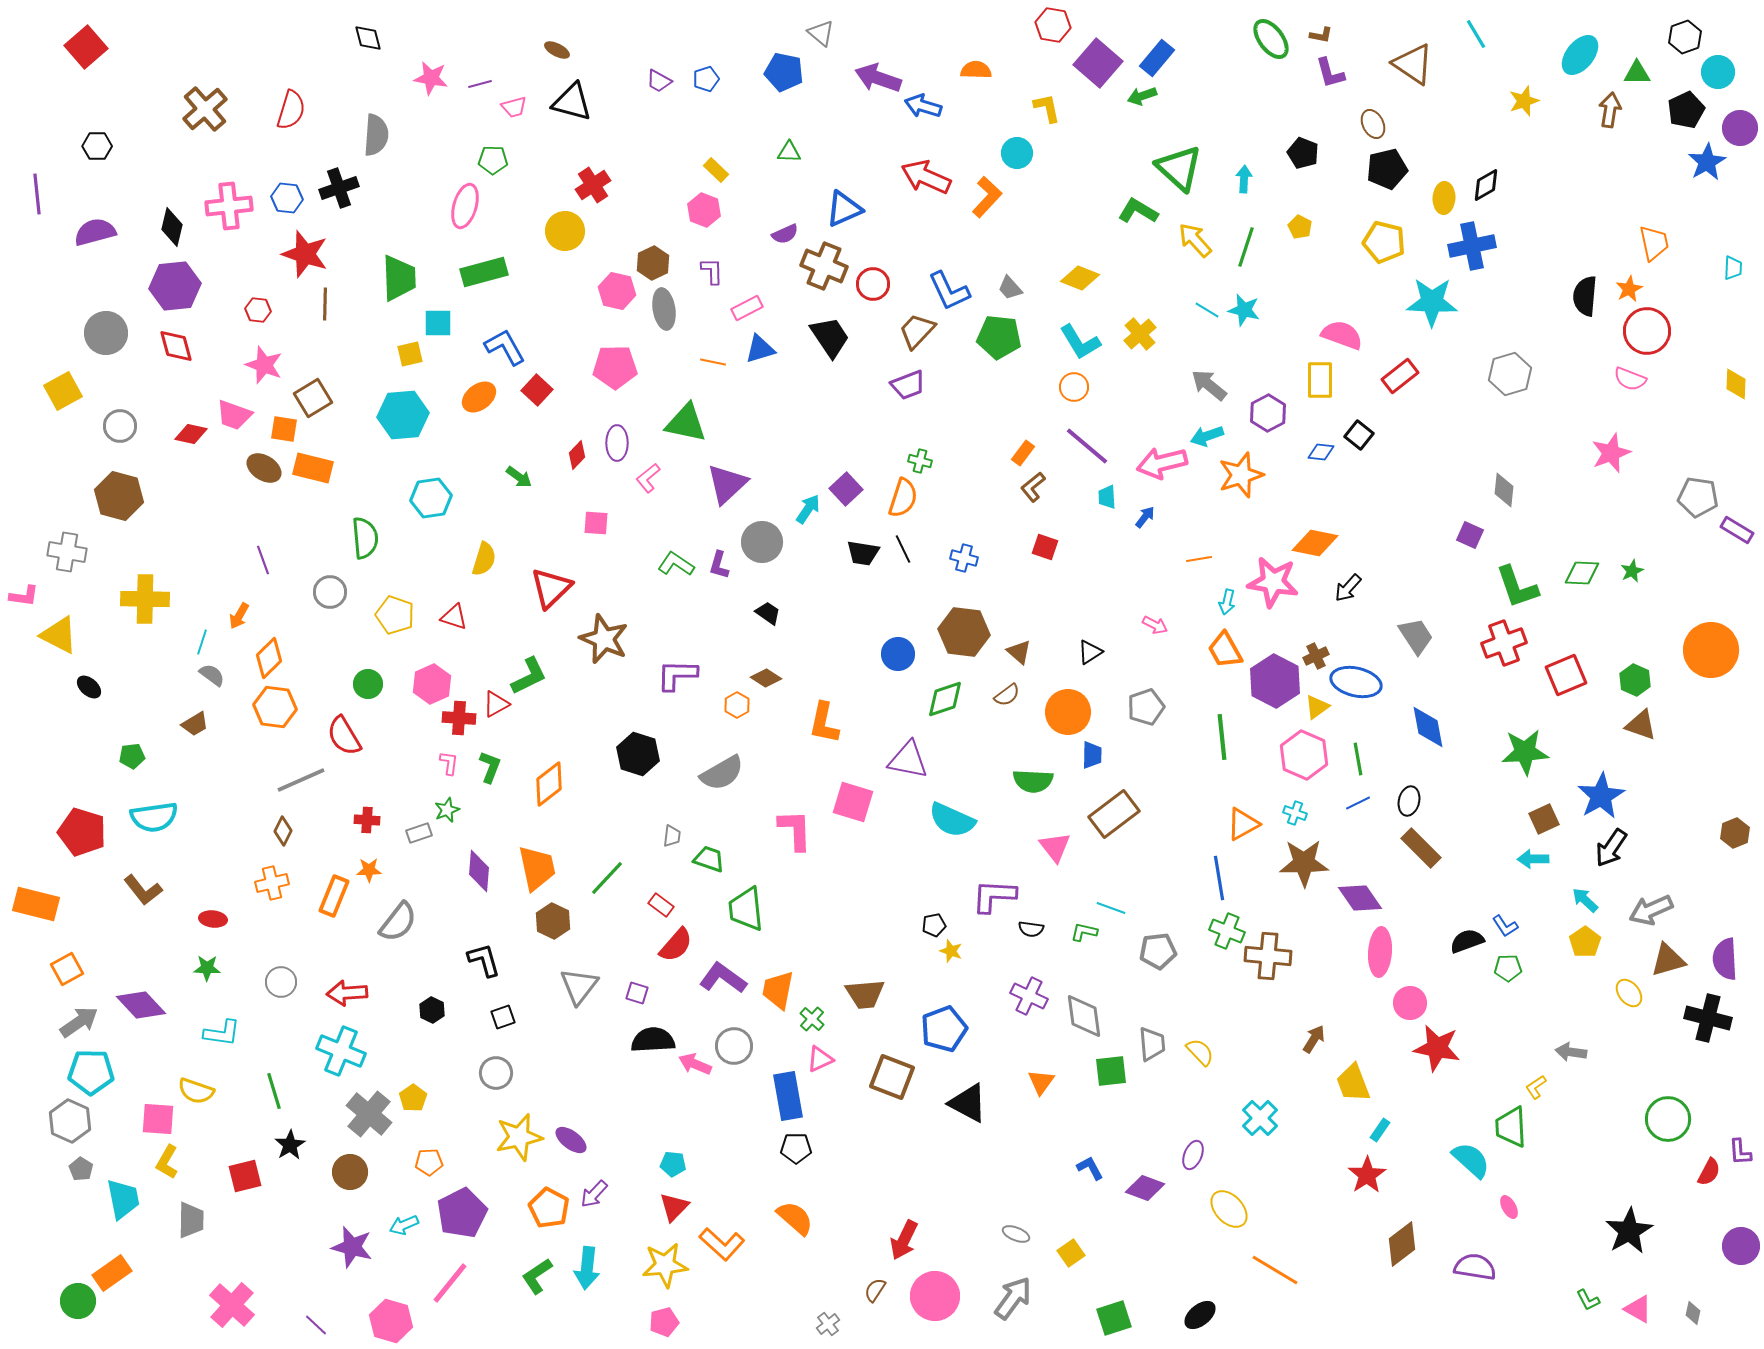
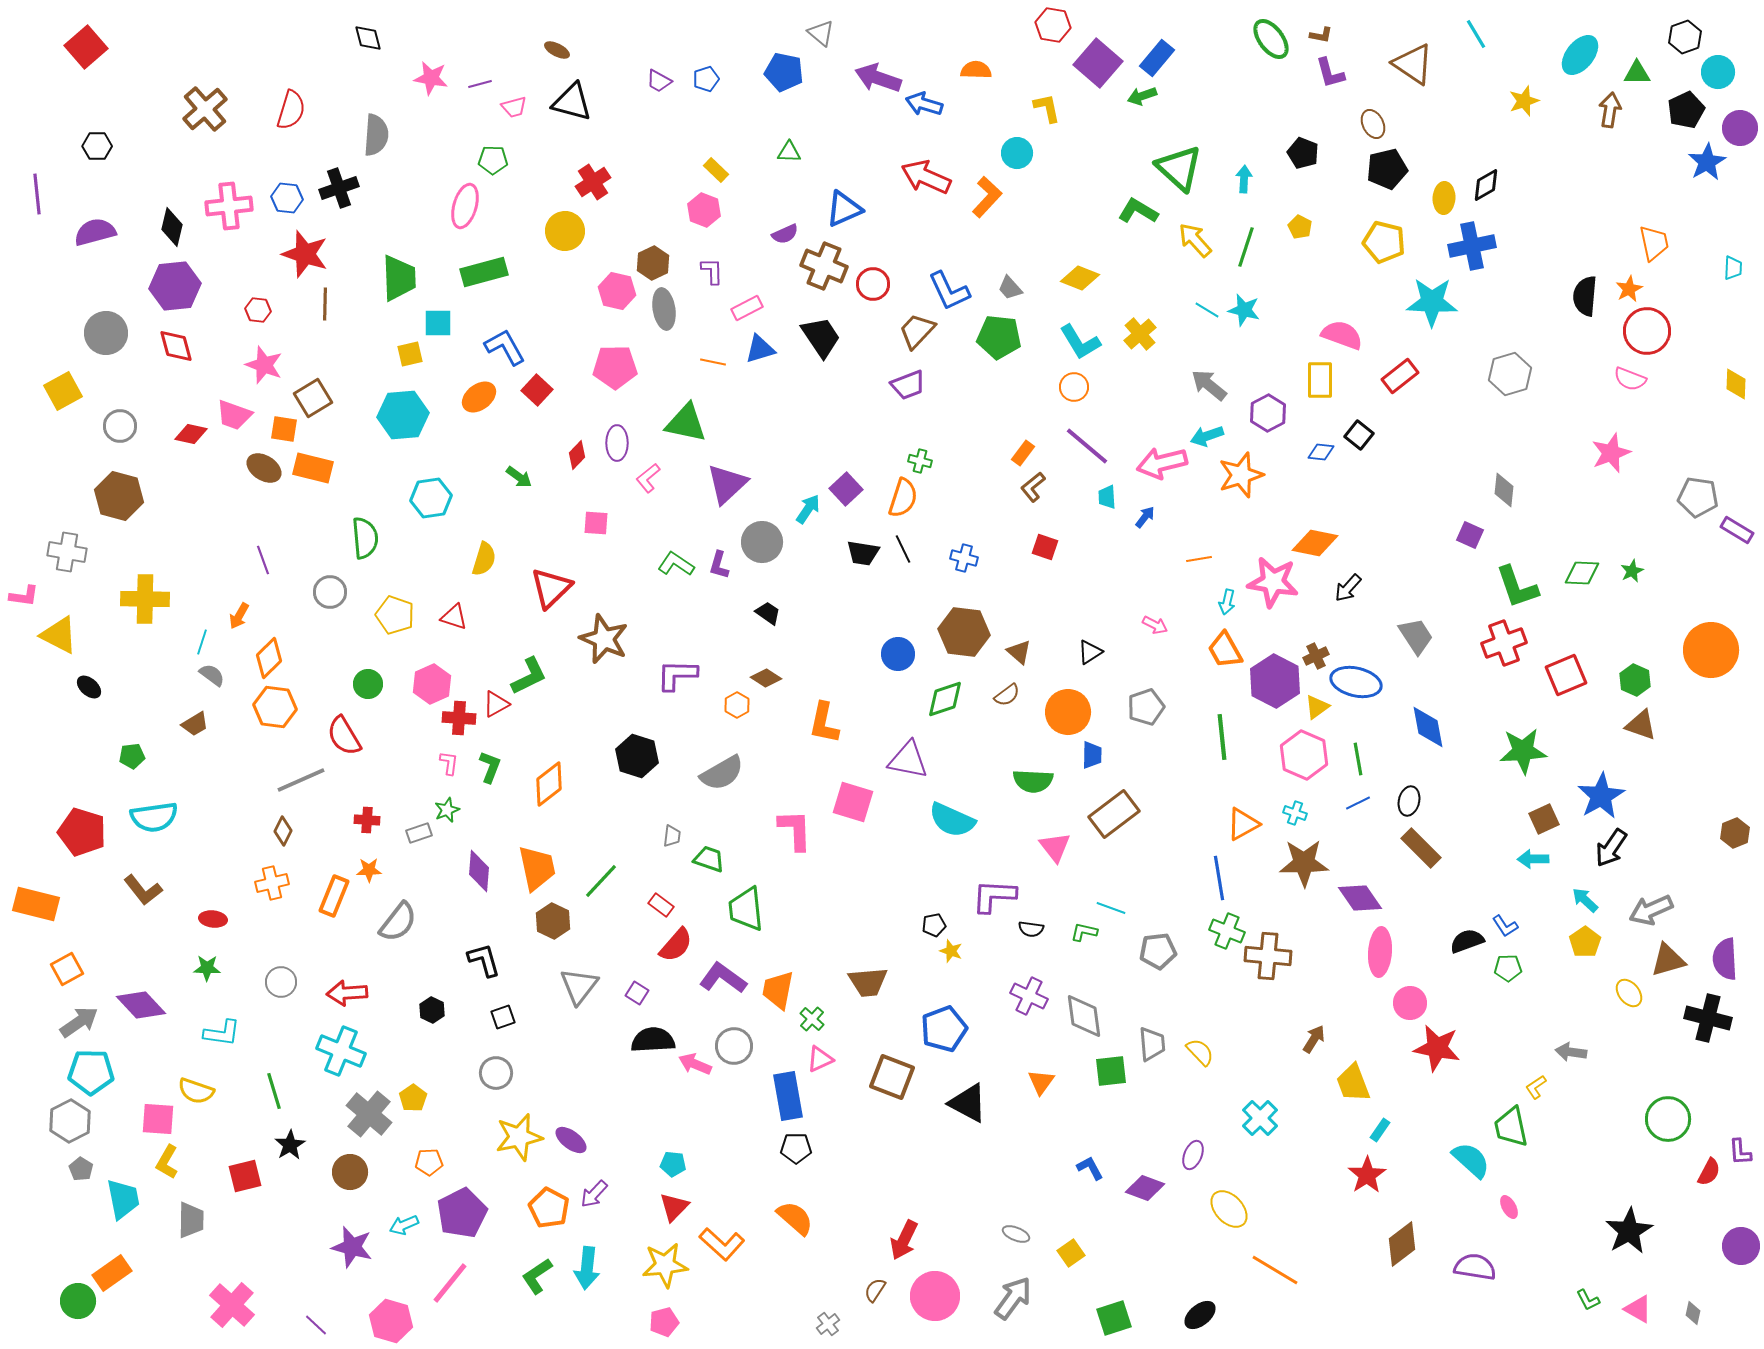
blue arrow at (923, 106): moved 1 px right, 2 px up
red cross at (593, 185): moved 3 px up
black trapezoid at (830, 337): moved 9 px left
green star at (1525, 752): moved 2 px left, 1 px up
black hexagon at (638, 754): moved 1 px left, 2 px down
green line at (607, 878): moved 6 px left, 3 px down
purple square at (637, 993): rotated 15 degrees clockwise
brown trapezoid at (865, 994): moved 3 px right, 12 px up
gray hexagon at (70, 1121): rotated 9 degrees clockwise
green trapezoid at (1511, 1127): rotated 9 degrees counterclockwise
